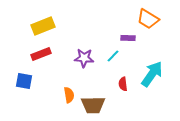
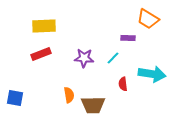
yellow rectangle: moved 1 px right; rotated 20 degrees clockwise
cyan line: moved 2 px down
cyan arrow: rotated 64 degrees clockwise
blue square: moved 9 px left, 17 px down
